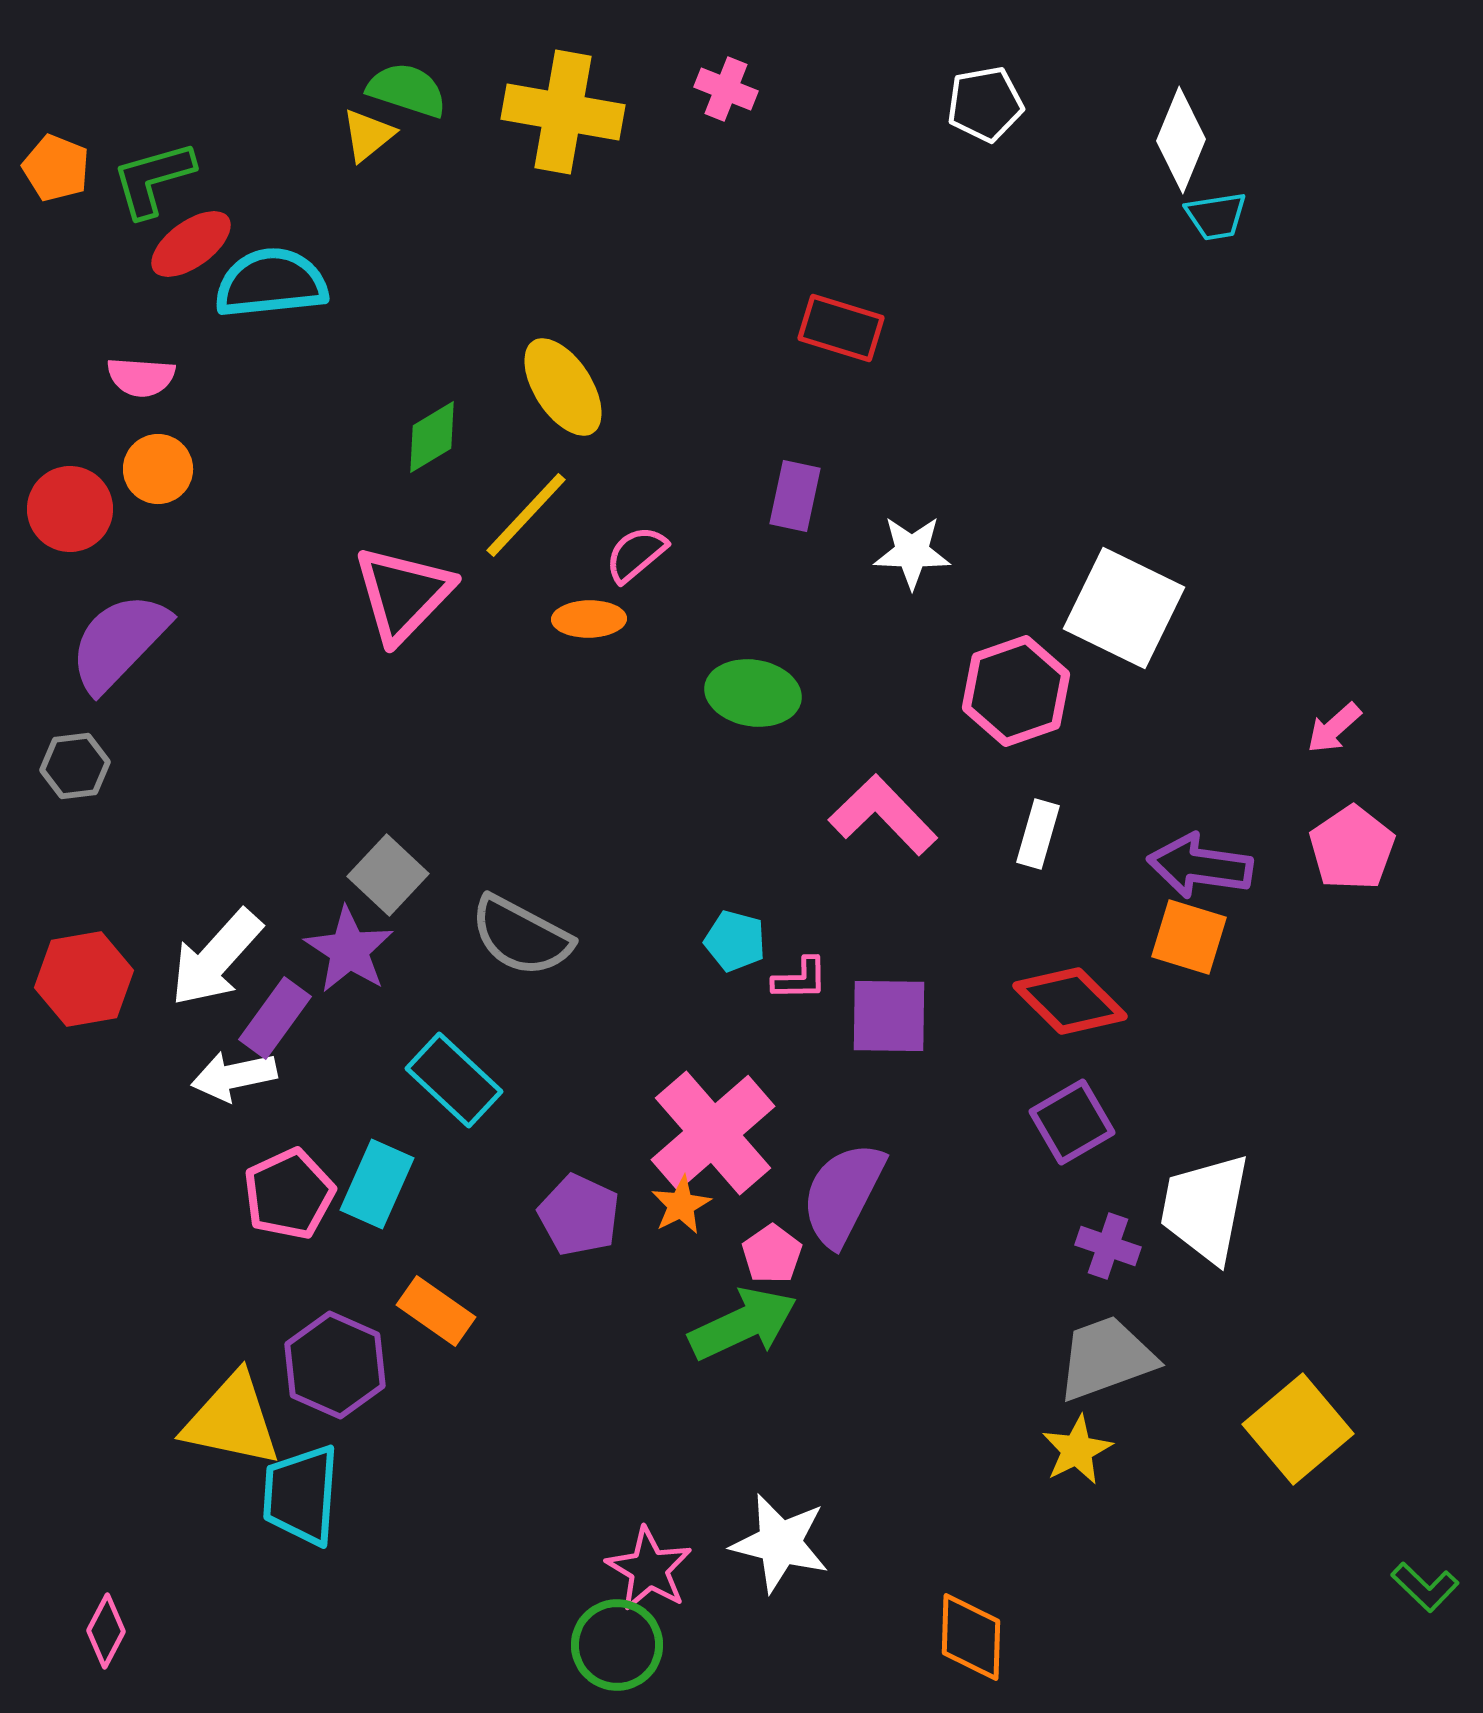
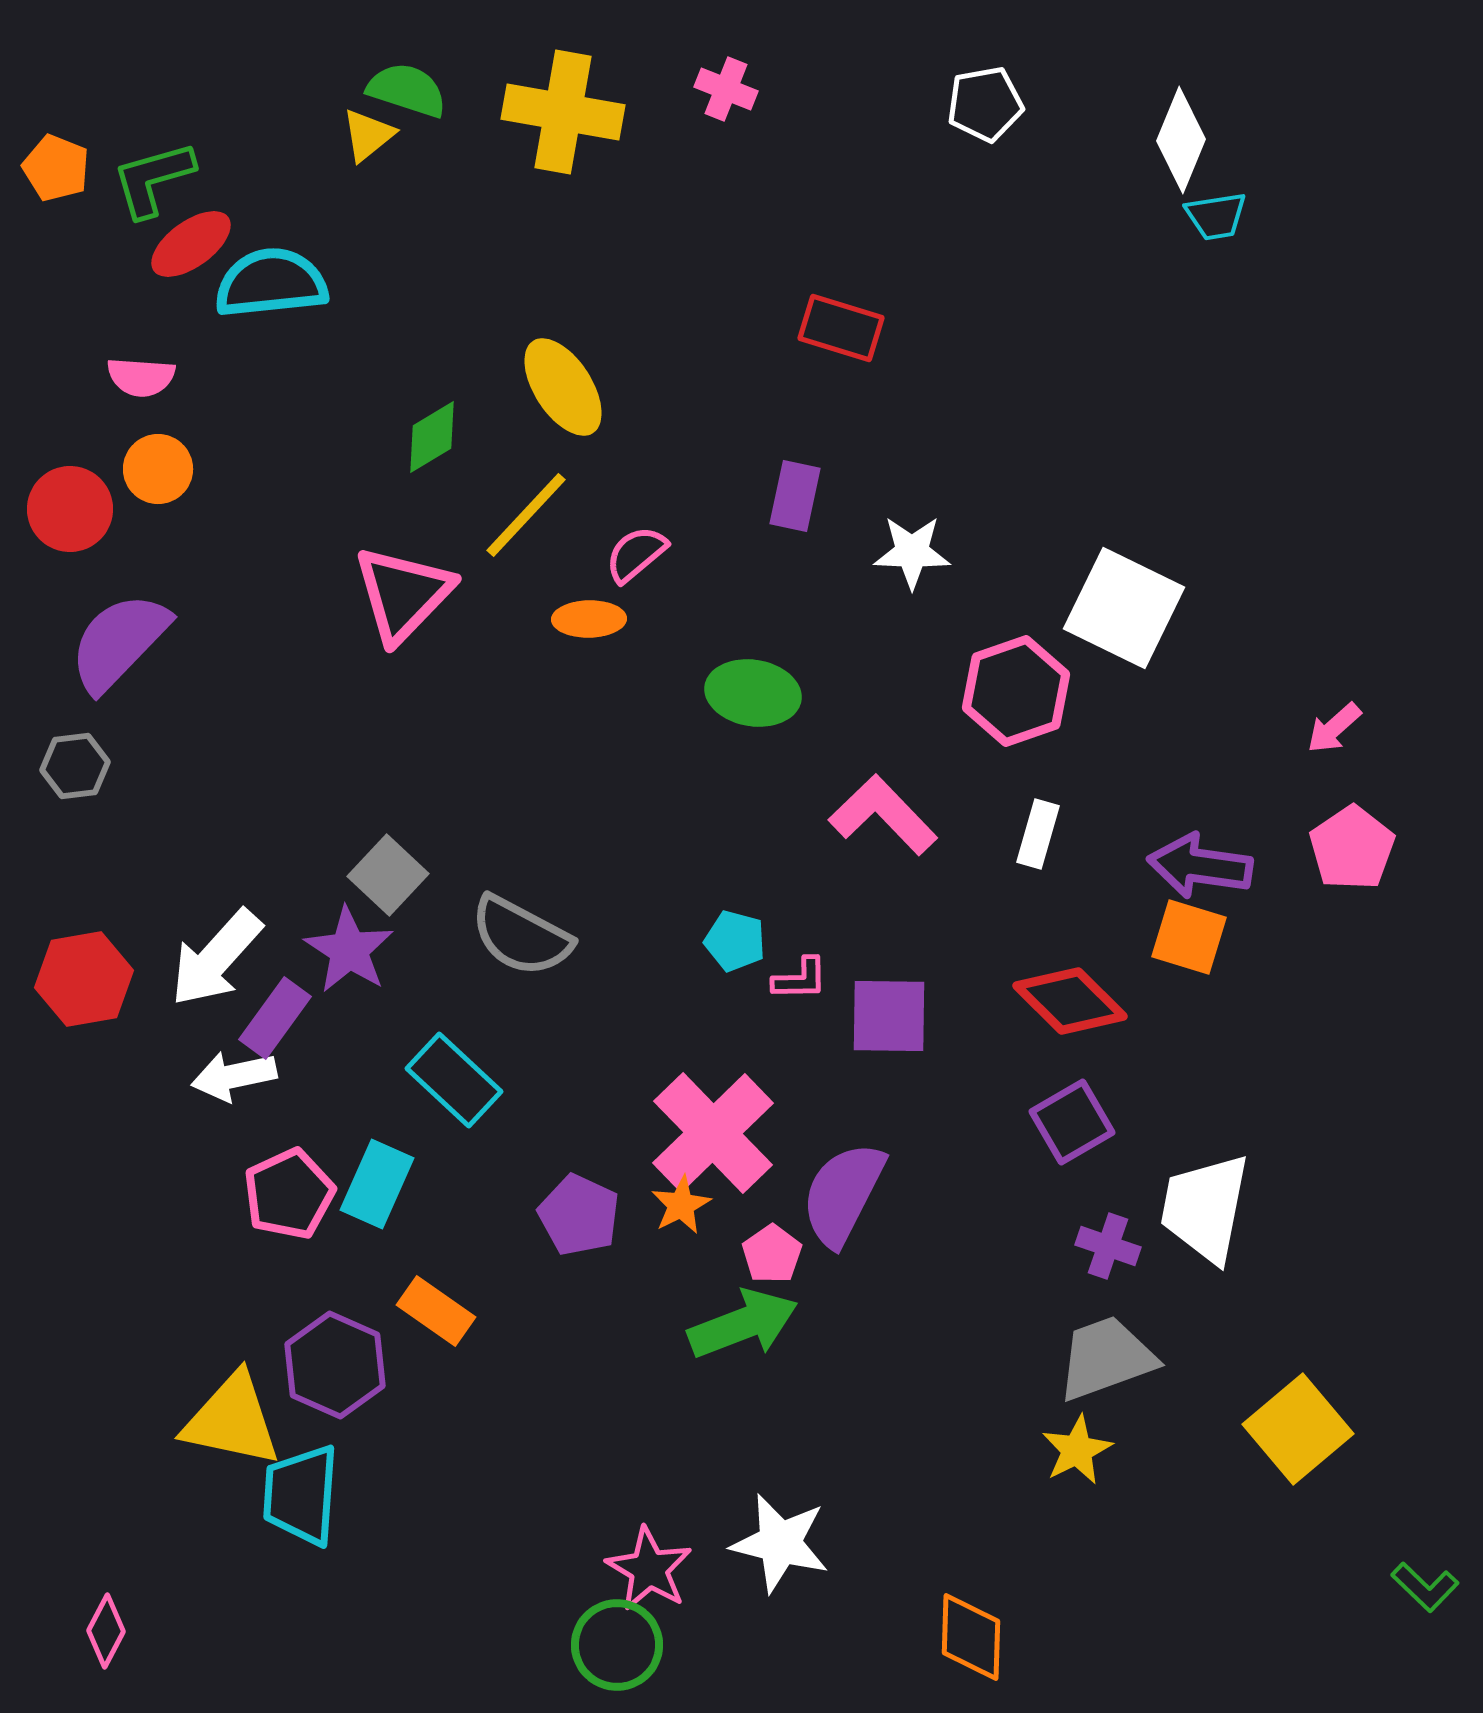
pink cross at (713, 1133): rotated 3 degrees counterclockwise
green arrow at (743, 1324): rotated 4 degrees clockwise
